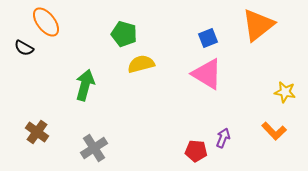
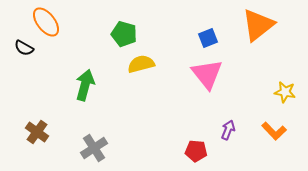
pink triangle: rotated 20 degrees clockwise
purple arrow: moved 5 px right, 8 px up
